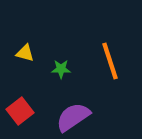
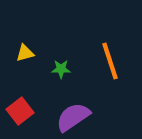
yellow triangle: rotated 30 degrees counterclockwise
